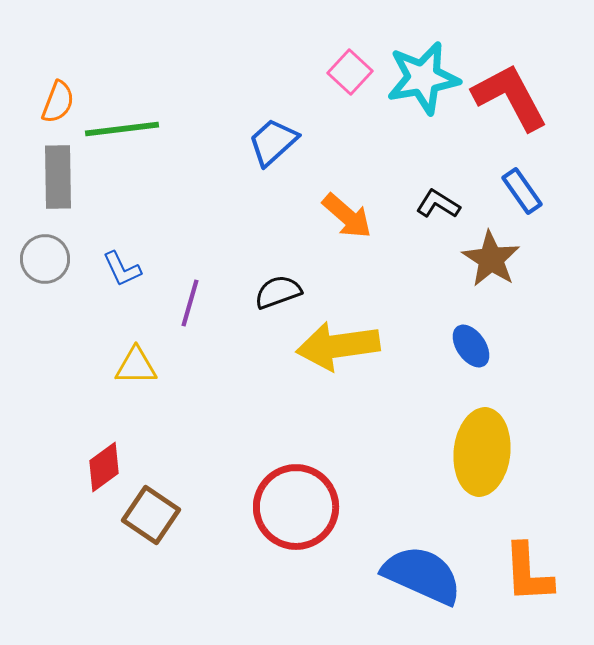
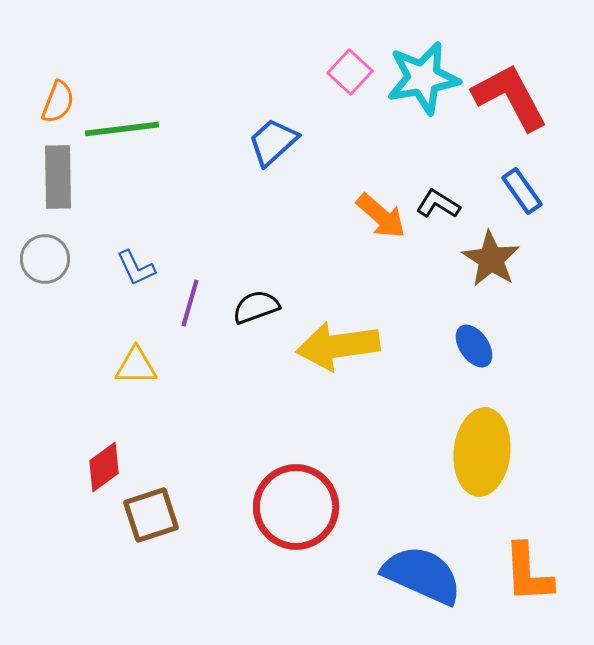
orange arrow: moved 34 px right
blue L-shape: moved 14 px right, 1 px up
black semicircle: moved 22 px left, 15 px down
blue ellipse: moved 3 px right
brown square: rotated 38 degrees clockwise
